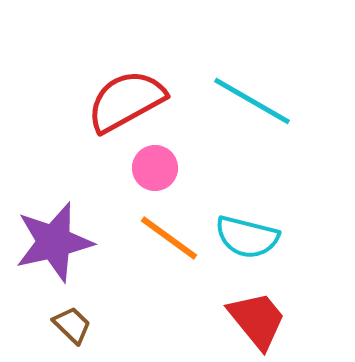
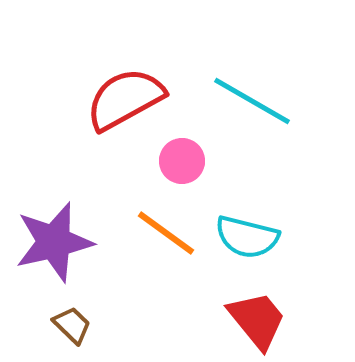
red semicircle: moved 1 px left, 2 px up
pink circle: moved 27 px right, 7 px up
orange line: moved 3 px left, 5 px up
